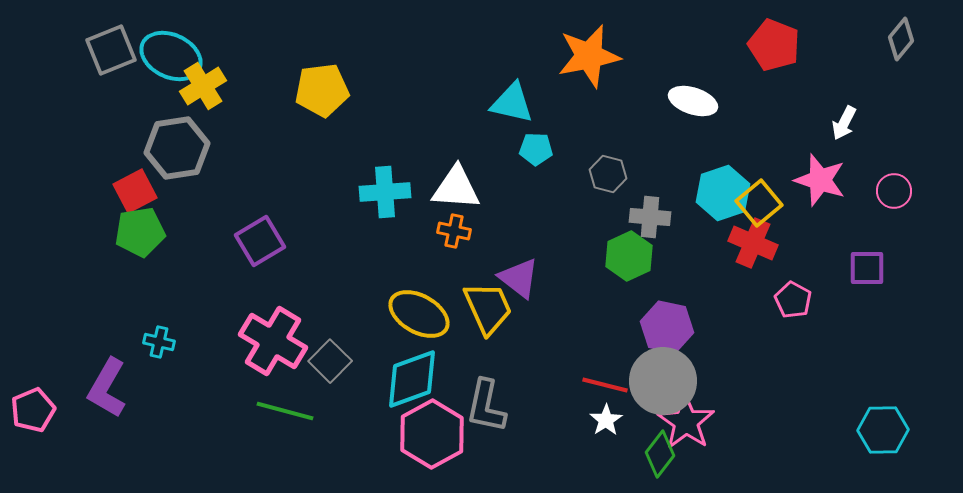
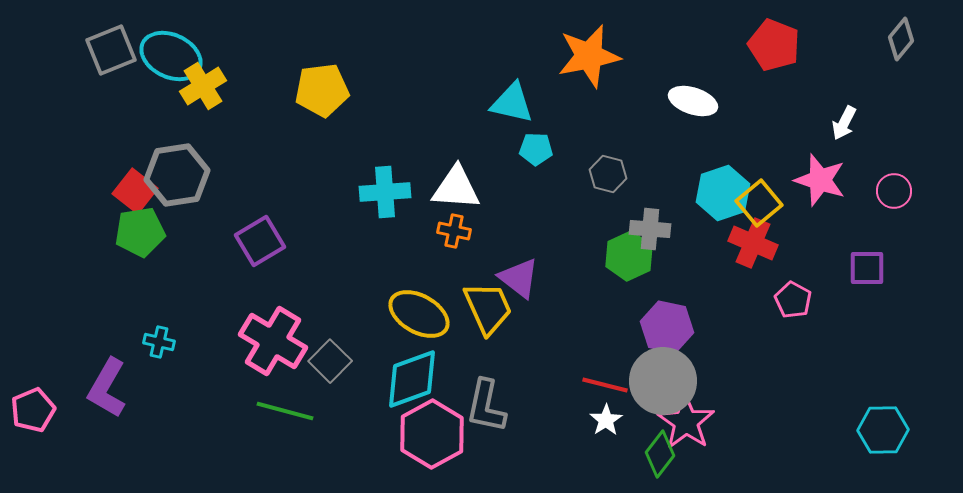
gray hexagon at (177, 148): moved 27 px down
red square at (135, 191): rotated 24 degrees counterclockwise
gray cross at (650, 217): moved 12 px down
